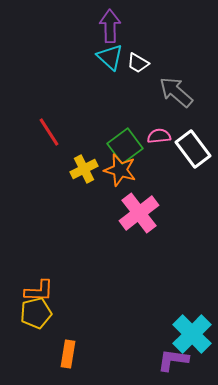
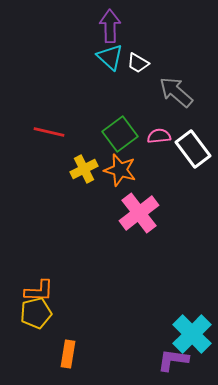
red line: rotated 44 degrees counterclockwise
green square: moved 5 px left, 12 px up
